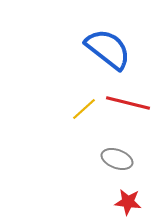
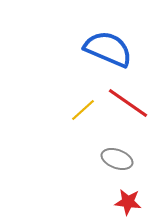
blue semicircle: rotated 15 degrees counterclockwise
red line: rotated 21 degrees clockwise
yellow line: moved 1 px left, 1 px down
